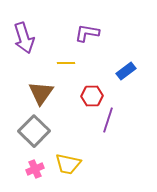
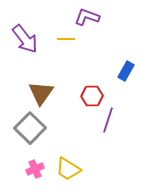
purple L-shape: moved 16 px up; rotated 10 degrees clockwise
purple arrow: moved 1 px right, 1 px down; rotated 20 degrees counterclockwise
yellow line: moved 24 px up
blue rectangle: rotated 24 degrees counterclockwise
gray square: moved 4 px left, 3 px up
yellow trapezoid: moved 5 px down; rotated 20 degrees clockwise
